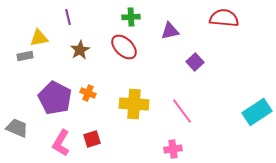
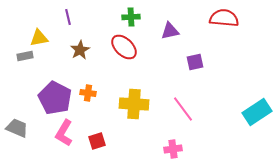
purple square: rotated 30 degrees clockwise
orange cross: rotated 14 degrees counterclockwise
pink line: moved 1 px right, 2 px up
red square: moved 5 px right, 2 px down
pink L-shape: moved 3 px right, 10 px up
